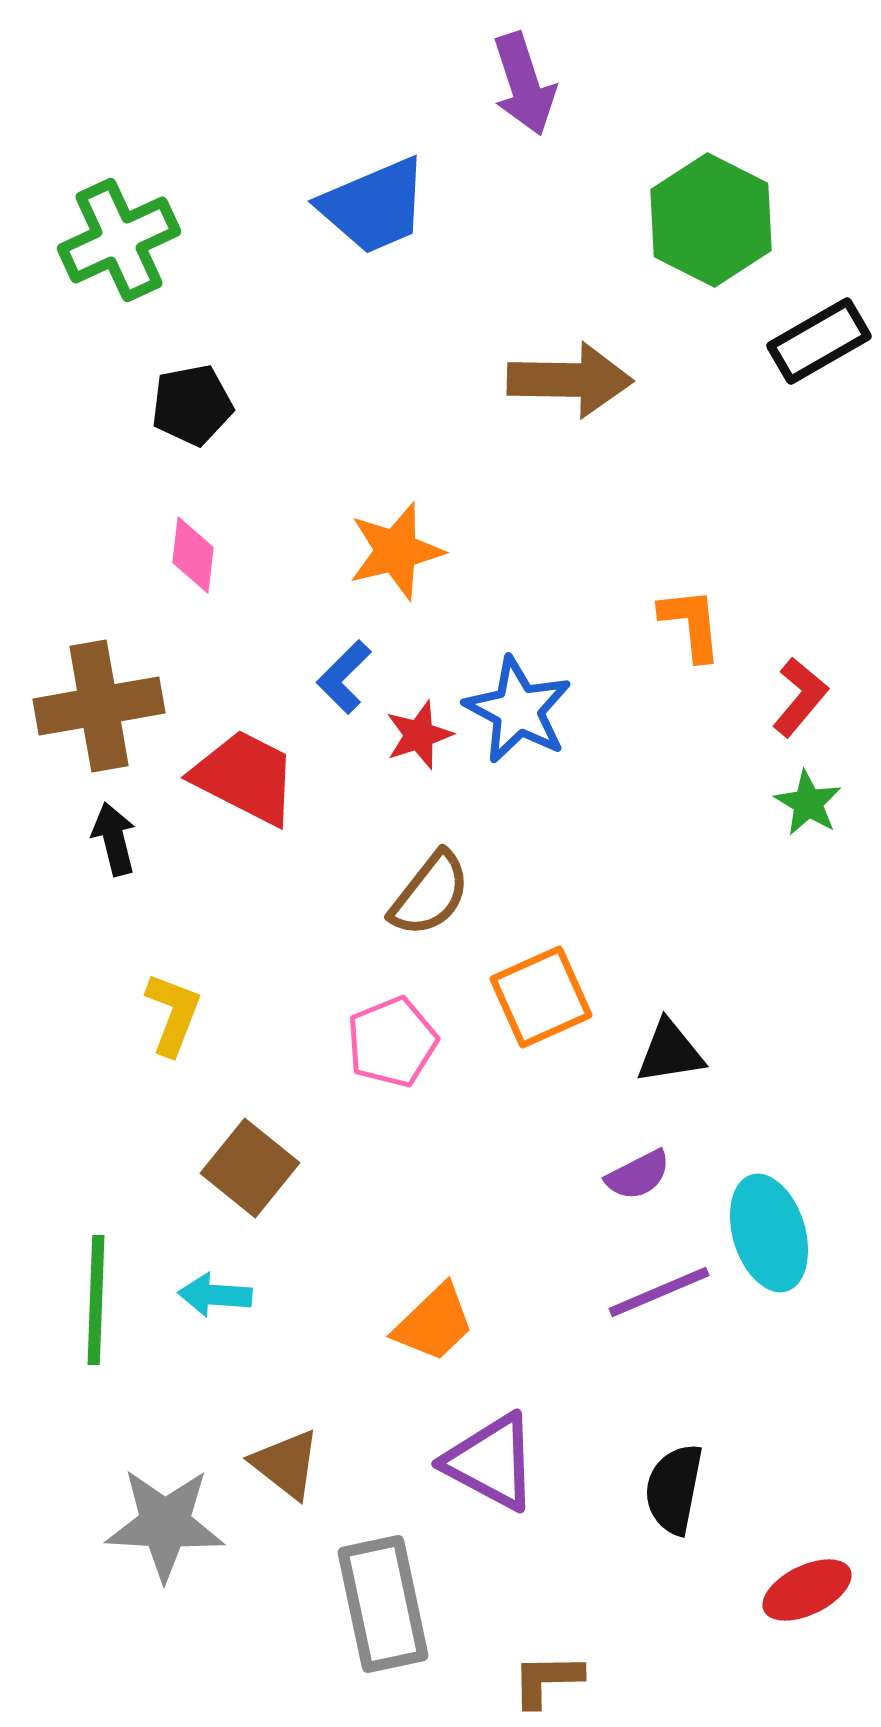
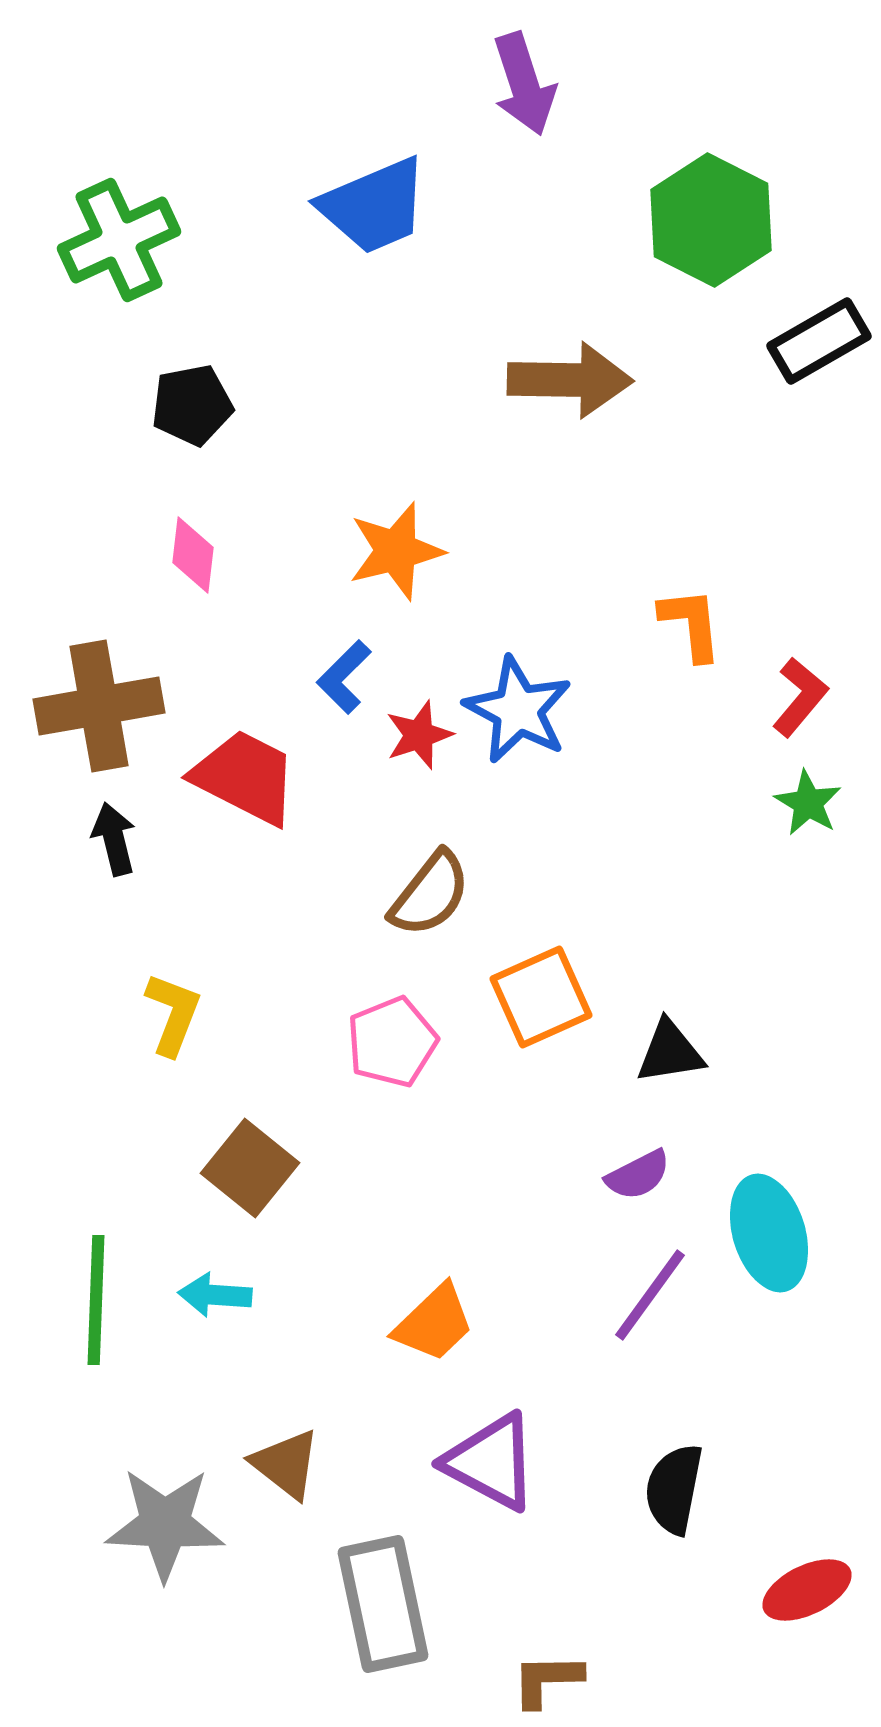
purple line: moved 9 px left, 3 px down; rotated 31 degrees counterclockwise
